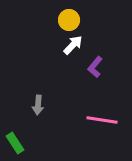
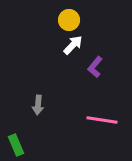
green rectangle: moved 1 px right, 2 px down; rotated 10 degrees clockwise
